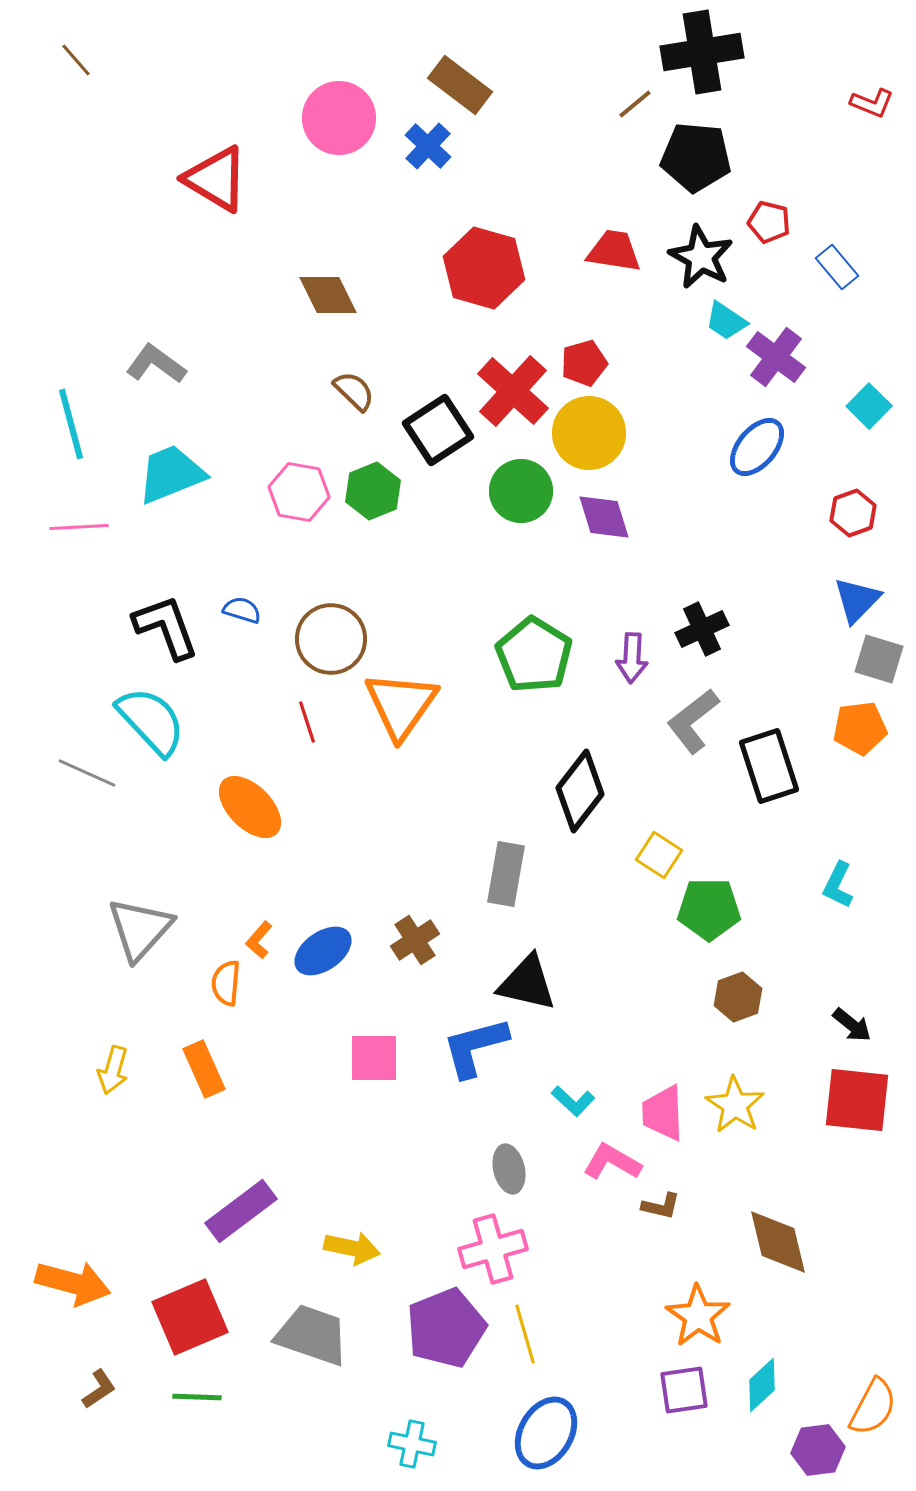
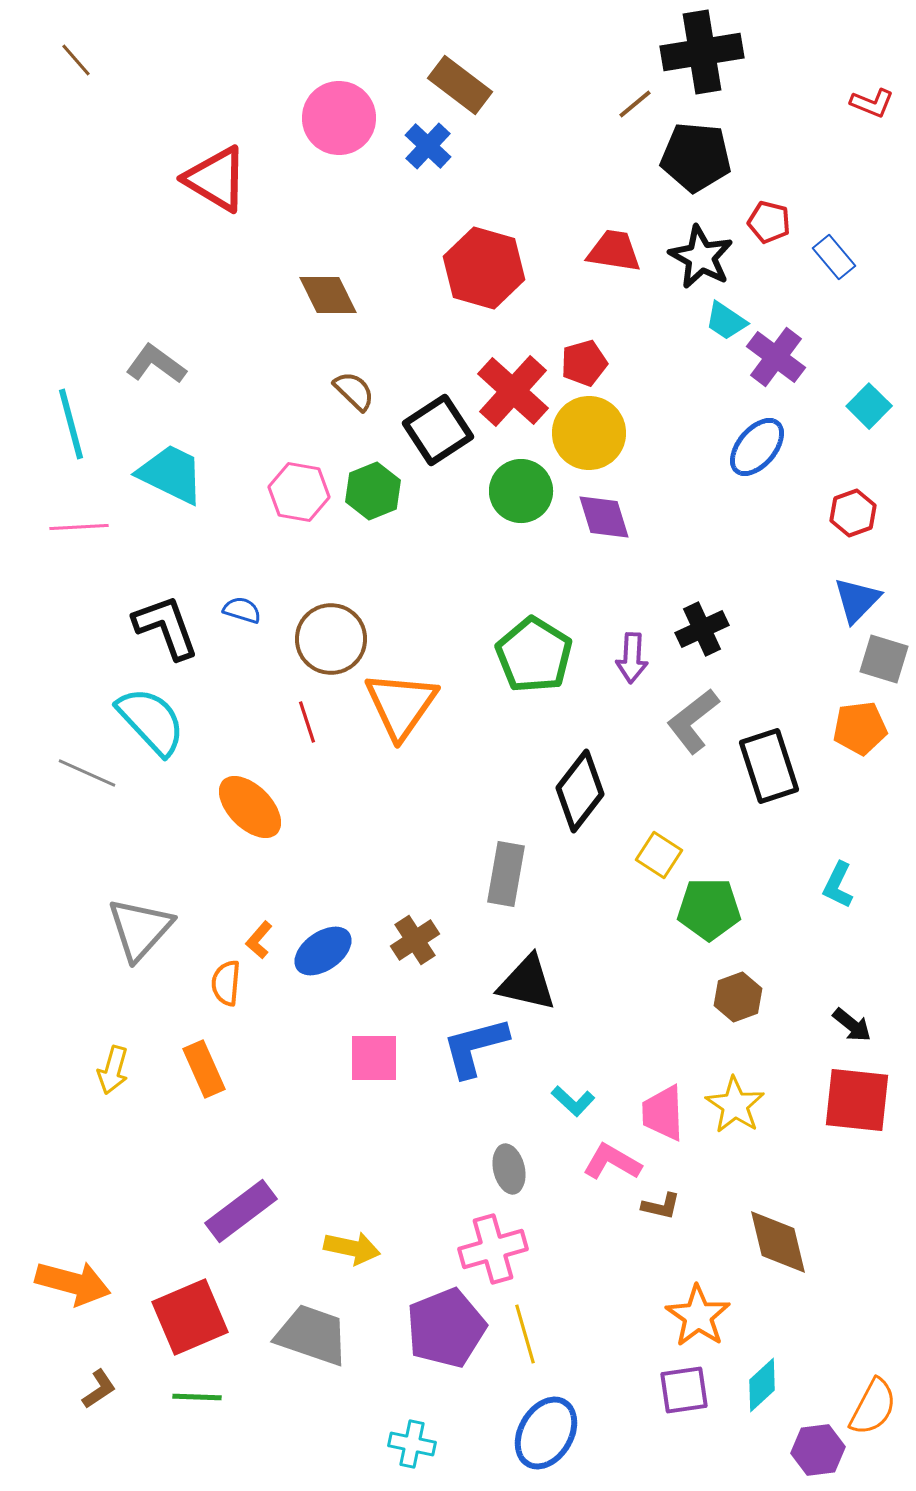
blue rectangle at (837, 267): moved 3 px left, 10 px up
cyan trapezoid at (171, 474): rotated 48 degrees clockwise
gray square at (879, 659): moved 5 px right
